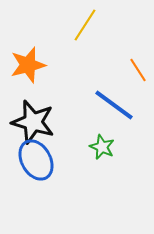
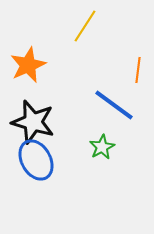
yellow line: moved 1 px down
orange star: rotated 9 degrees counterclockwise
orange line: rotated 40 degrees clockwise
green star: rotated 20 degrees clockwise
